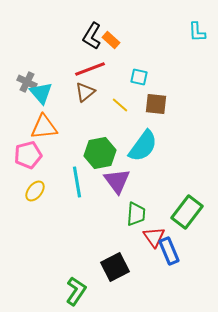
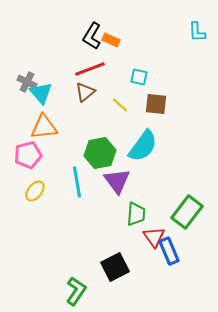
orange rectangle: rotated 18 degrees counterclockwise
